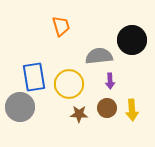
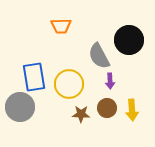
orange trapezoid: rotated 105 degrees clockwise
black circle: moved 3 px left
gray semicircle: rotated 112 degrees counterclockwise
brown star: moved 2 px right
